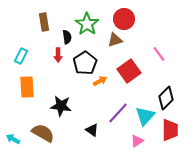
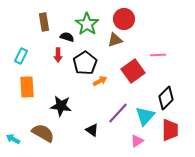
black semicircle: rotated 64 degrees counterclockwise
pink line: moved 1 px left, 1 px down; rotated 56 degrees counterclockwise
red square: moved 4 px right
